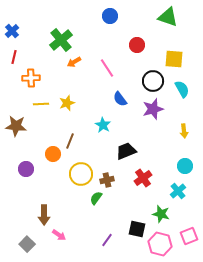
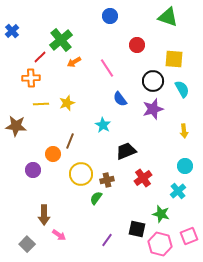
red line: moved 26 px right; rotated 32 degrees clockwise
purple circle: moved 7 px right, 1 px down
